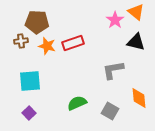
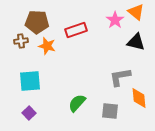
red rectangle: moved 3 px right, 13 px up
gray L-shape: moved 7 px right, 7 px down
green semicircle: rotated 24 degrees counterclockwise
gray square: rotated 24 degrees counterclockwise
